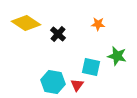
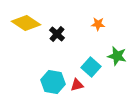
black cross: moved 1 px left
cyan square: rotated 30 degrees clockwise
red triangle: rotated 40 degrees clockwise
